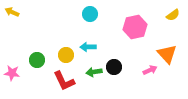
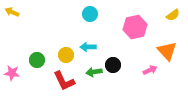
orange triangle: moved 3 px up
black circle: moved 1 px left, 2 px up
